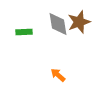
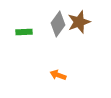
gray diamond: rotated 45 degrees clockwise
orange arrow: rotated 21 degrees counterclockwise
